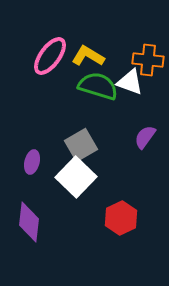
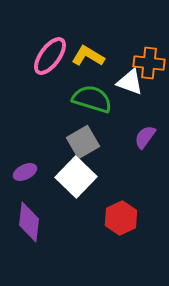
orange cross: moved 1 px right, 3 px down
green semicircle: moved 6 px left, 13 px down
gray square: moved 2 px right, 3 px up
purple ellipse: moved 7 px left, 10 px down; rotated 50 degrees clockwise
